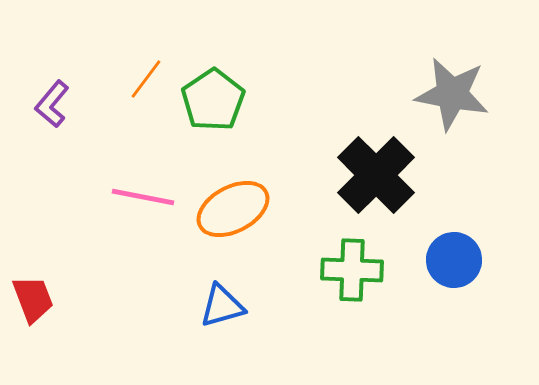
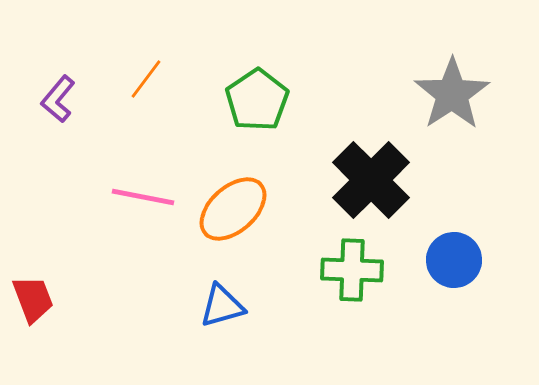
gray star: rotated 28 degrees clockwise
green pentagon: moved 44 px right
purple L-shape: moved 6 px right, 5 px up
black cross: moved 5 px left, 5 px down
orange ellipse: rotated 14 degrees counterclockwise
